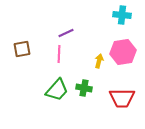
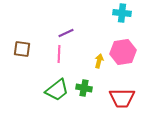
cyan cross: moved 2 px up
brown square: rotated 18 degrees clockwise
green trapezoid: rotated 10 degrees clockwise
